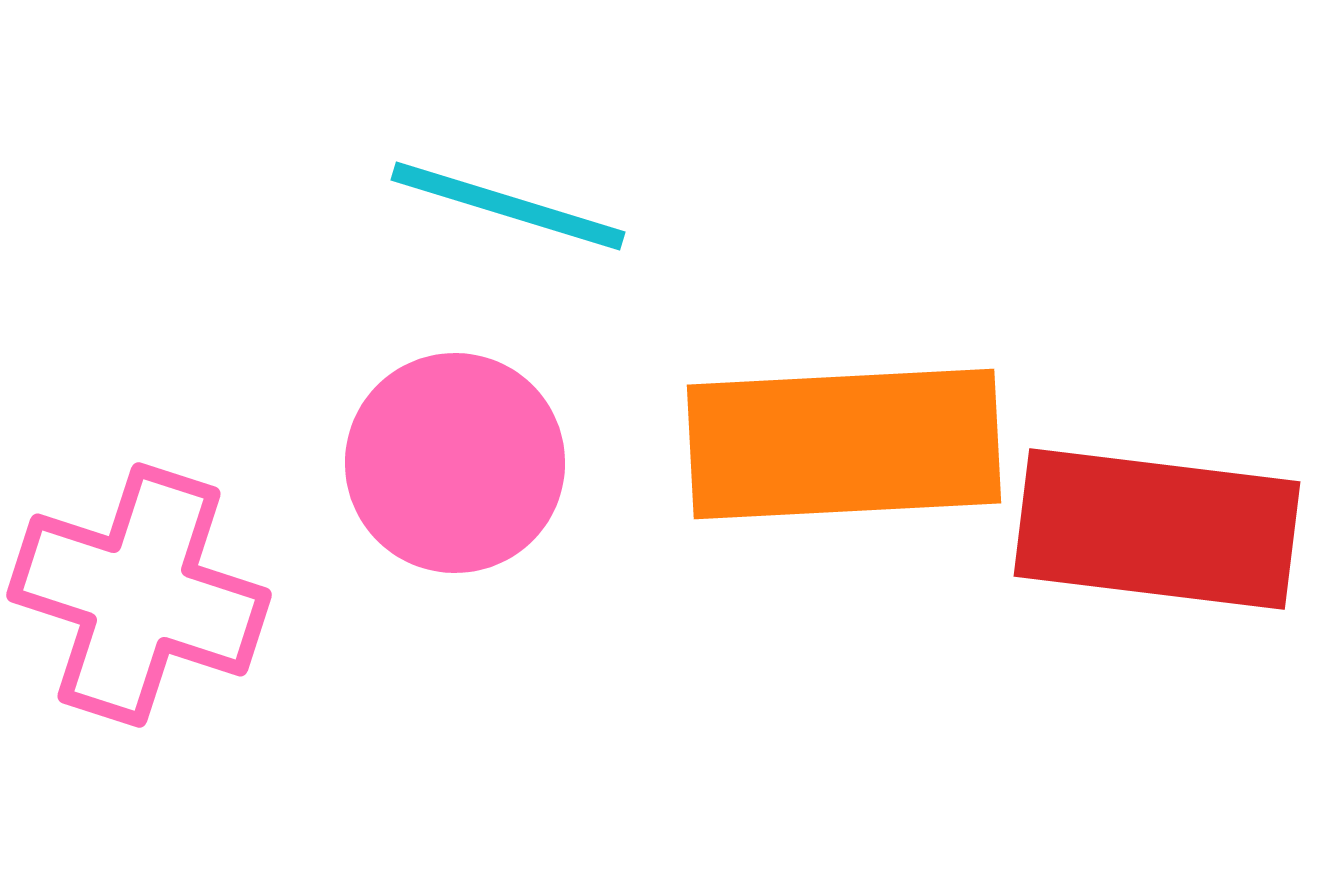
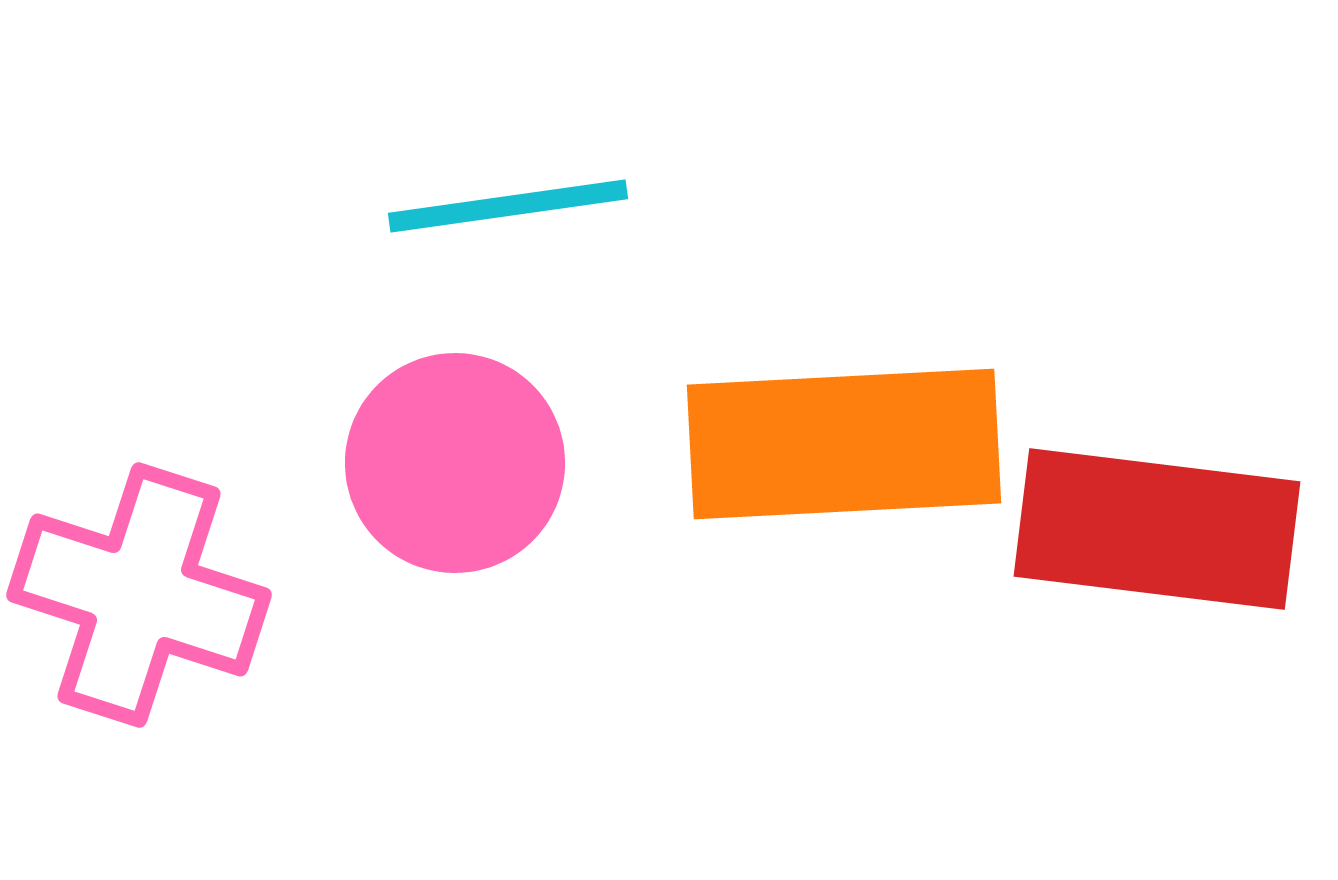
cyan line: rotated 25 degrees counterclockwise
